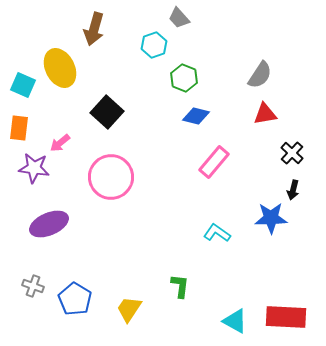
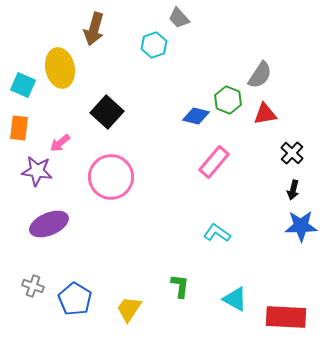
yellow ellipse: rotated 15 degrees clockwise
green hexagon: moved 44 px right, 22 px down
purple star: moved 3 px right, 3 px down
blue star: moved 30 px right, 8 px down
cyan triangle: moved 22 px up
